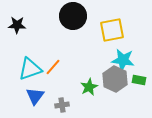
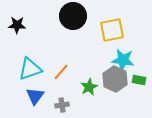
orange line: moved 8 px right, 5 px down
